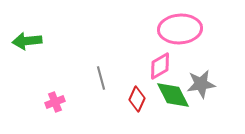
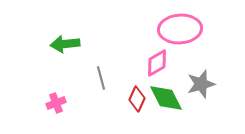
green arrow: moved 38 px right, 3 px down
pink diamond: moved 3 px left, 3 px up
gray star: rotated 8 degrees counterclockwise
green diamond: moved 7 px left, 3 px down
pink cross: moved 1 px right, 1 px down
